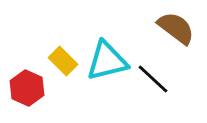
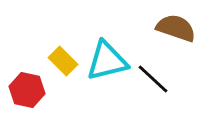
brown semicircle: rotated 18 degrees counterclockwise
red hexagon: moved 2 px down; rotated 12 degrees counterclockwise
